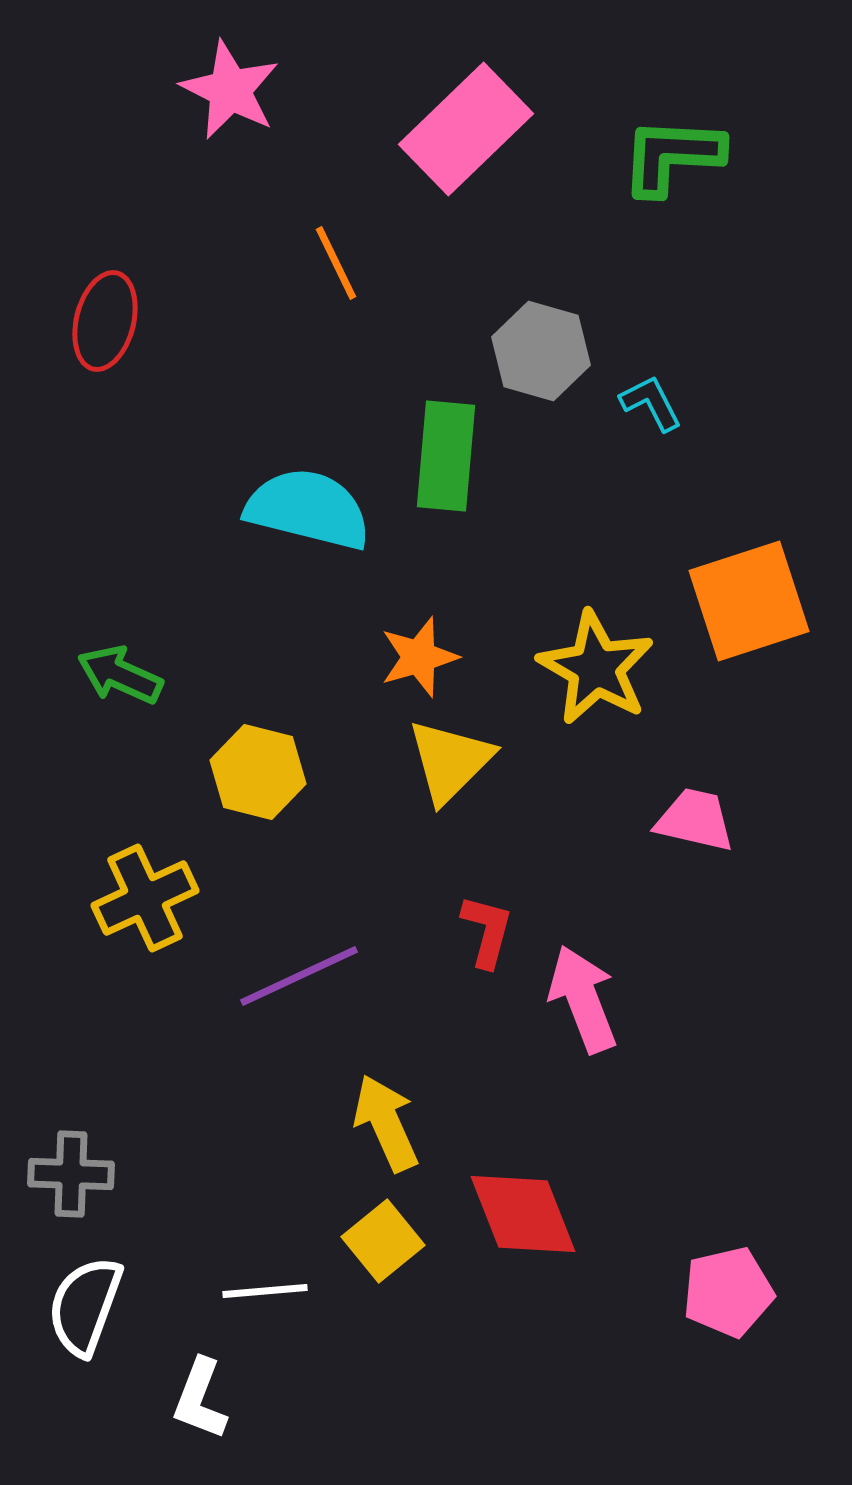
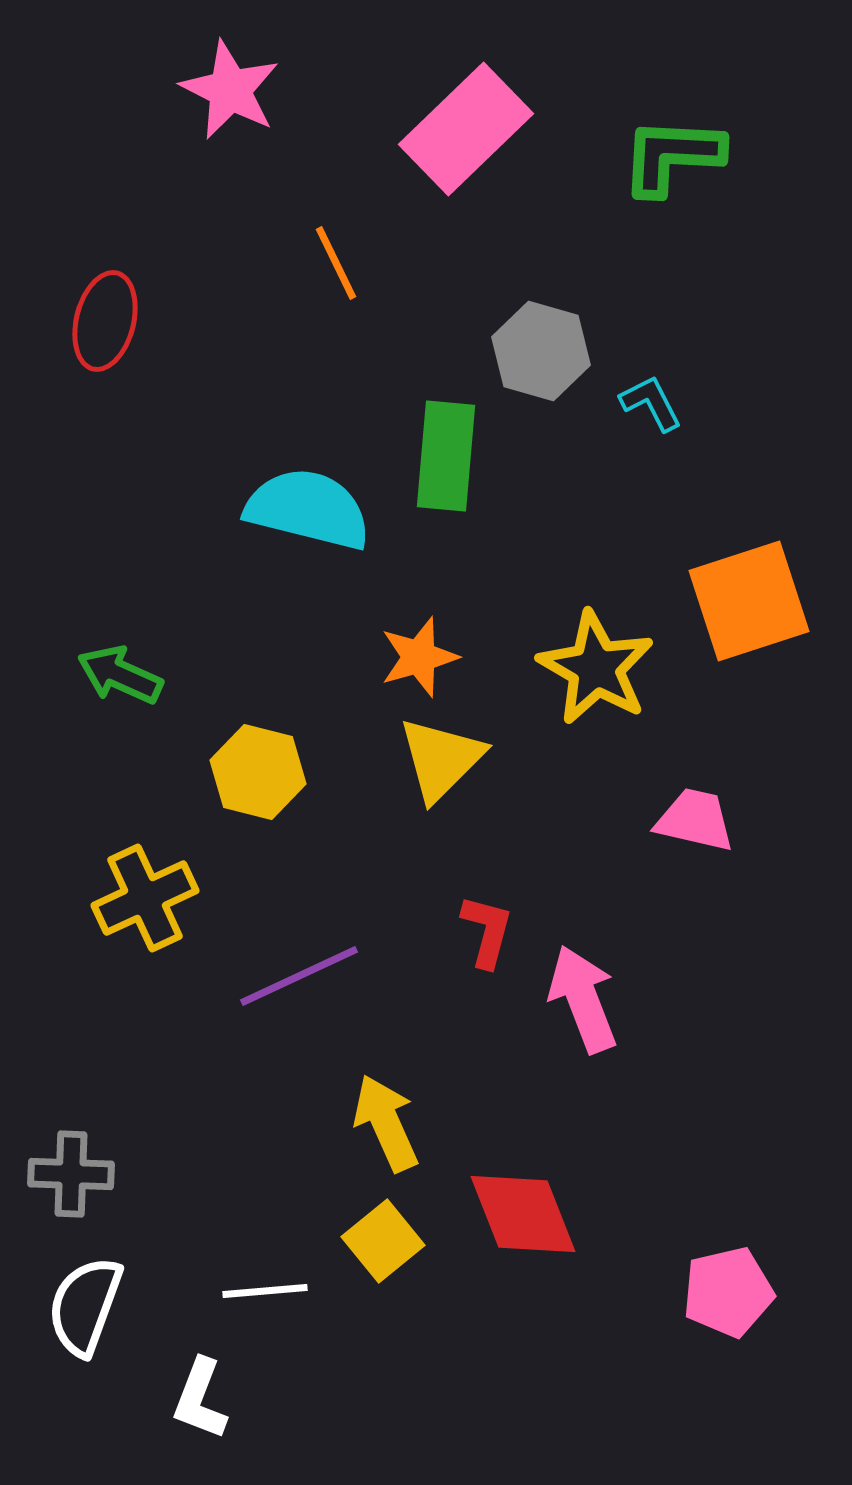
yellow triangle: moved 9 px left, 2 px up
